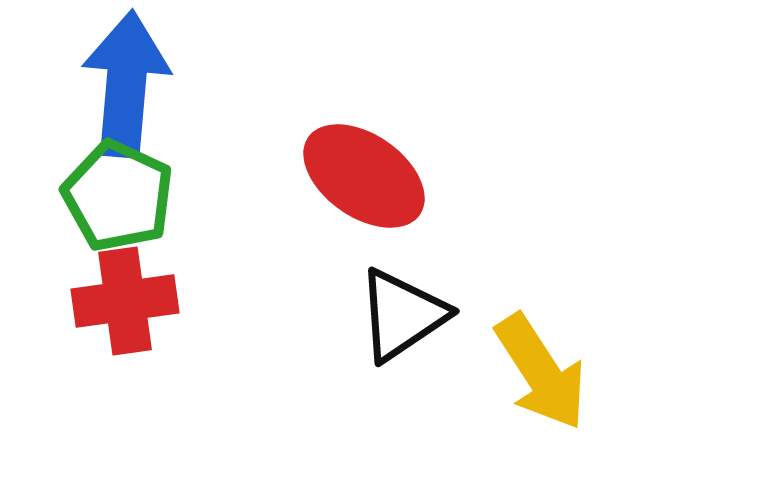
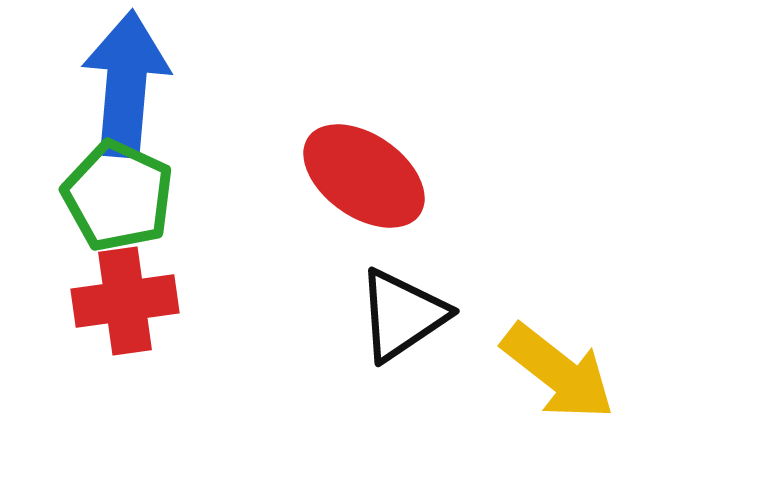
yellow arrow: moved 17 px right; rotated 19 degrees counterclockwise
